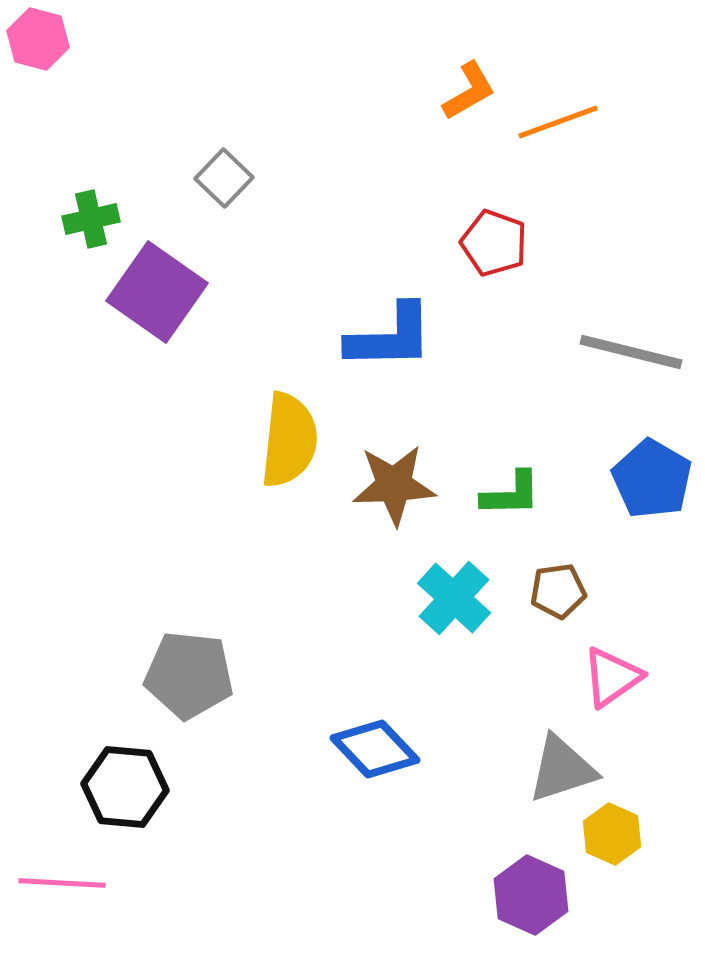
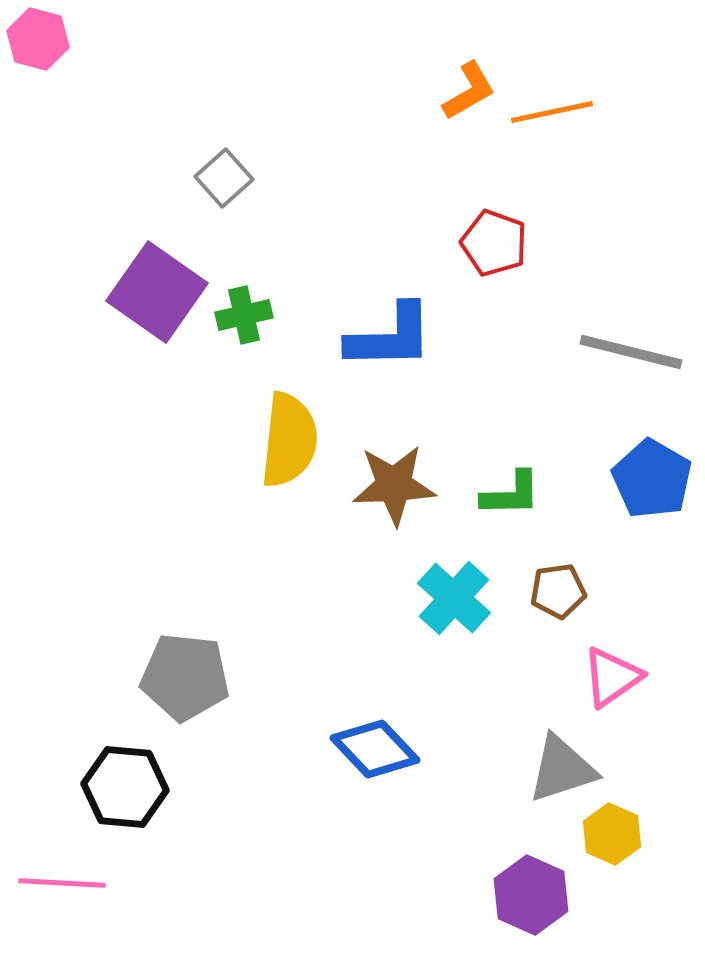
orange line: moved 6 px left, 10 px up; rotated 8 degrees clockwise
gray square: rotated 4 degrees clockwise
green cross: moved 153 px right, 96 px down
gray pentagon: moved 4 px left, 2 px down
